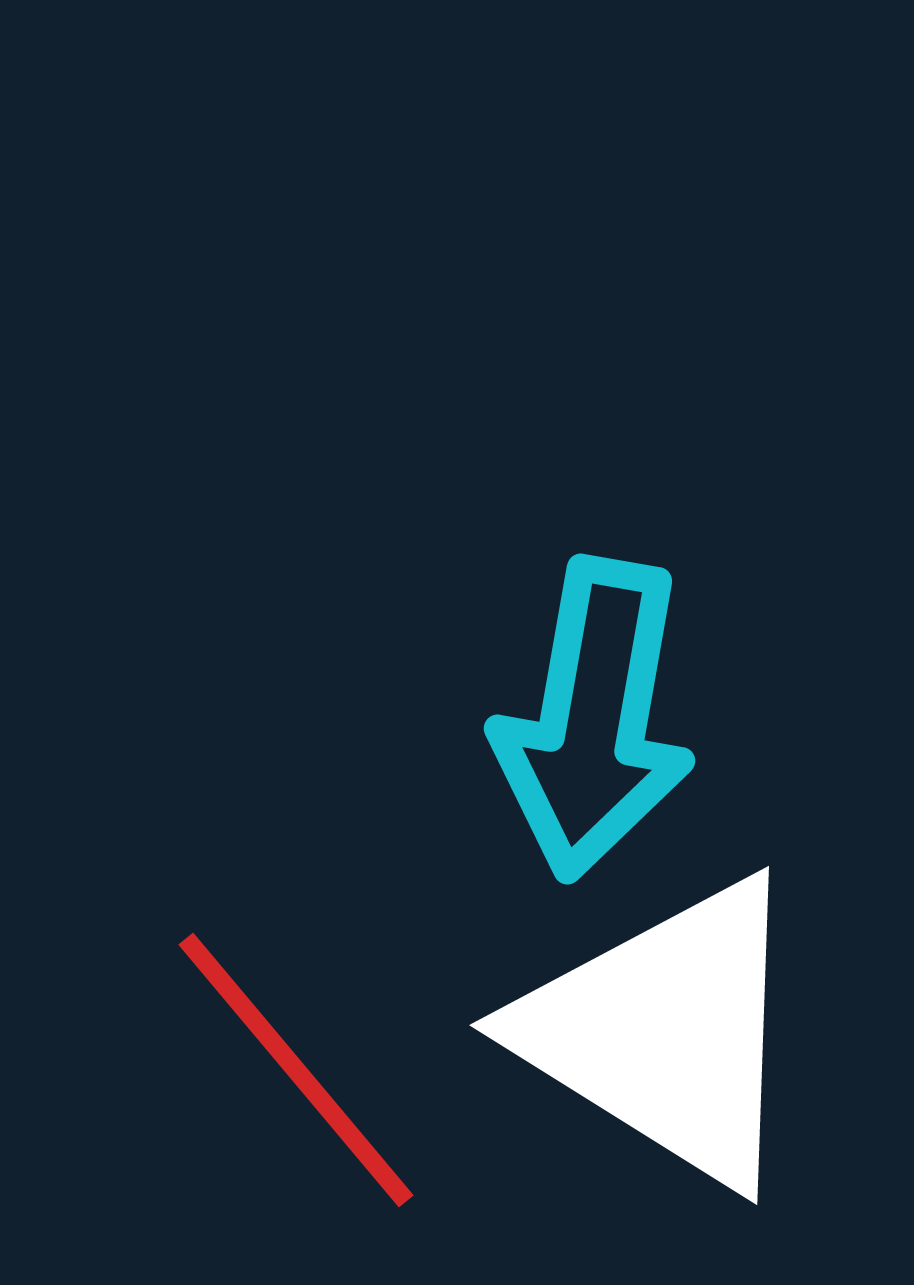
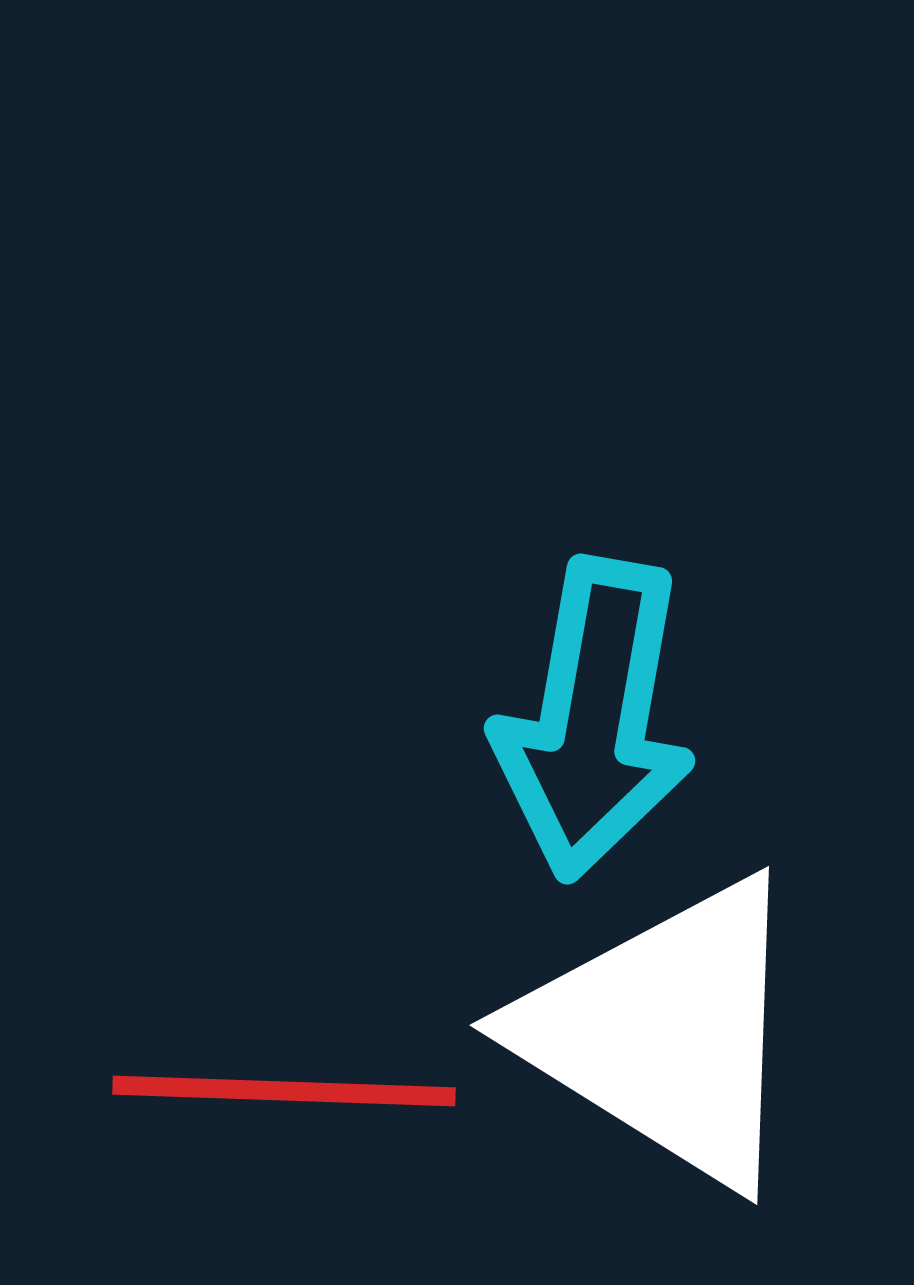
red line: moved 12 px left, 21 px down; rotated 48 degrees counterclockwise
